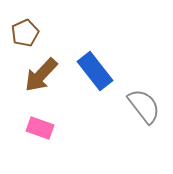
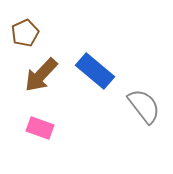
blue rectangle: rotated 12 degrees counterclockwise
